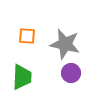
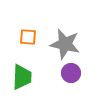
orange square: moved 1 px right, 1 px down
